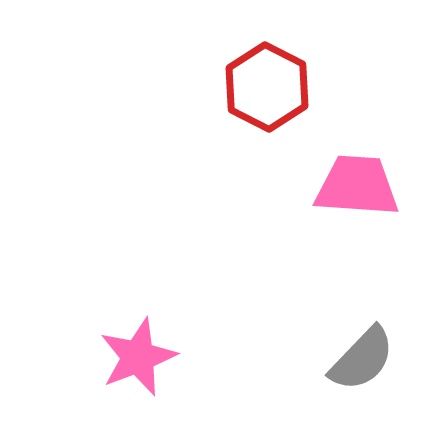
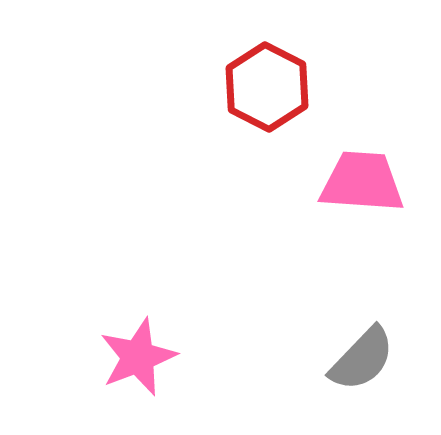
pink trapezoid: moved 5 px right, 4 px up
